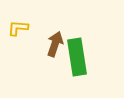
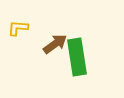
brown arrow: rotated 35 degrees clockwise
